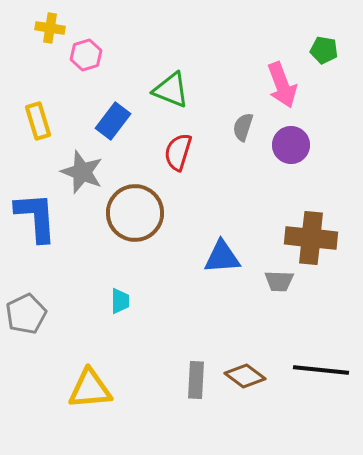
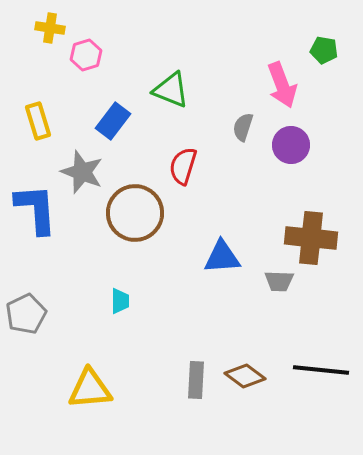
red semicircle: moved 5 px right, 14 px down
blue L-shape: moved 8 px up
